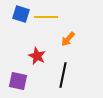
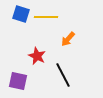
black line: rotated 40 degrees counterclockwise
